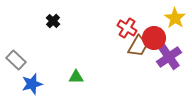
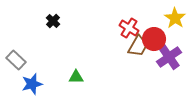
red cross: moved 2 px right
red circle: moved 1 px down
